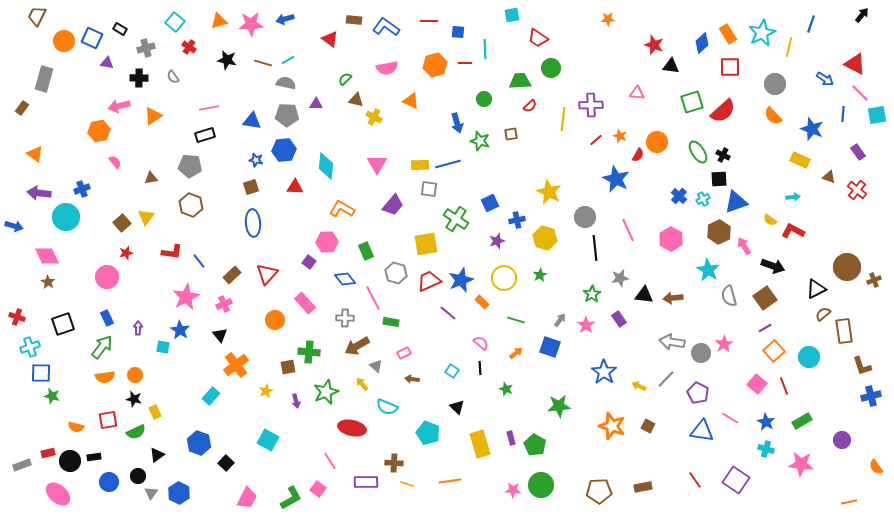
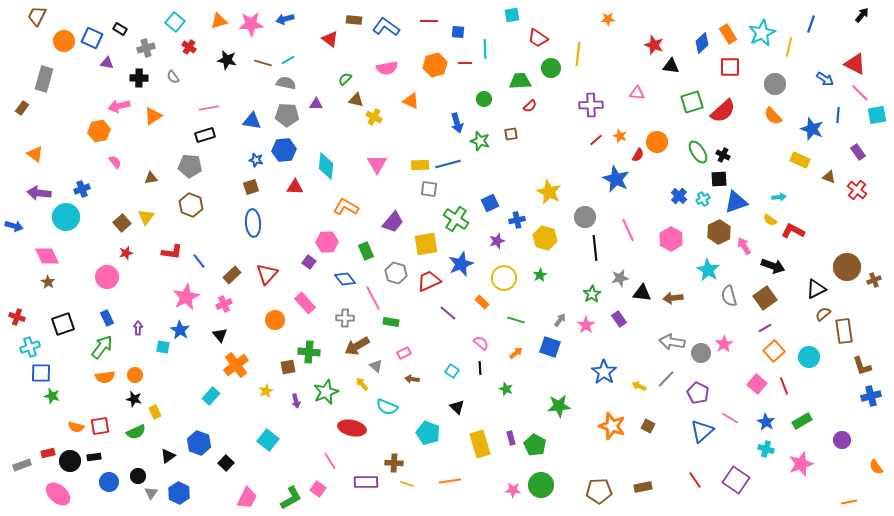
blue line at (843, 114): moved 5 px left, 1 px down
yellow line at (563, 119): moved 15 px right, 65 px up
cyan arrow at (793, 197): moved 14 px left
purple trapezoid at (393, 205): moved 17 px down
orange L-shape at (342, 209): moved 4 px right, 2 px up
blue star at (461, 280): moved 16 px up
black triangle at (644, 295): moved 2 px left, 2 px up
red square at (108, 420): moved 8 px left, 6 px down
blue triangle at (702, 431): rotated 50 degrees counterclockwise
cyan square at (268, 440): rotated 10 degrees clockwise
black triangle at (157, 455): moved 11 px right, 1 px down
pink star at (801, 464): rotated 25 degrees counterclockwise
